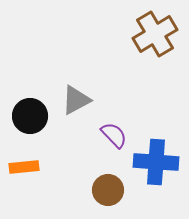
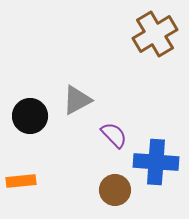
gray triangle: moved 1 px right
orange rectangle: moved 3 px left, 14 px down
brown circle: moved 7 px right
